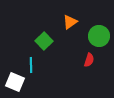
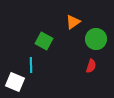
orange triangle: moved 3 px right
green circle: moved 3 px left, 3 px down
green square: rotated 18 degrees counterclockwise
red semicircle: moved 2 px right, 6 px down
